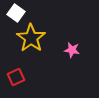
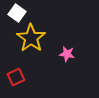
white square: moved 1 px right
pink star: moved 5 px left, 4 px down
